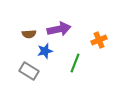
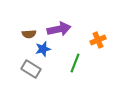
orange cross: moved 1 px left
blue star: moved 2 px left, 2 px up
gray rectangle: moved 2 px right, 2 px up
